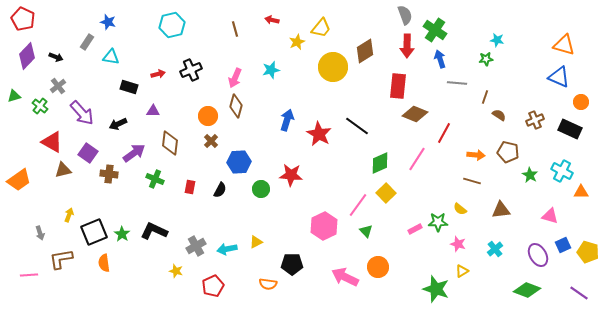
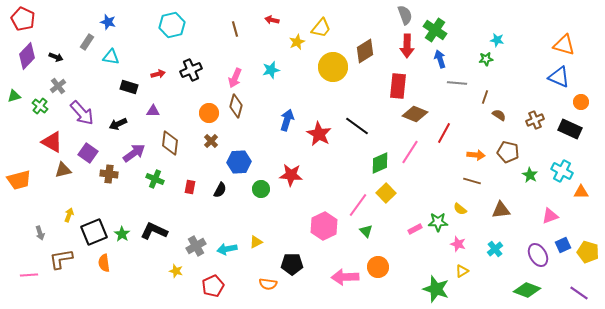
orange circle at (208, 116): moved 1 px right, 3 px up
pink line at (417, 159): moved 7 px left, 7 px up
orange trapezoid at (19, 180): rotated 20 degrees clockwise
pink triangle at (550, 216): rotated 36 degrees counterclockwise
pink arrow at (345, 277): rotated 28 degrees counterclockwise
